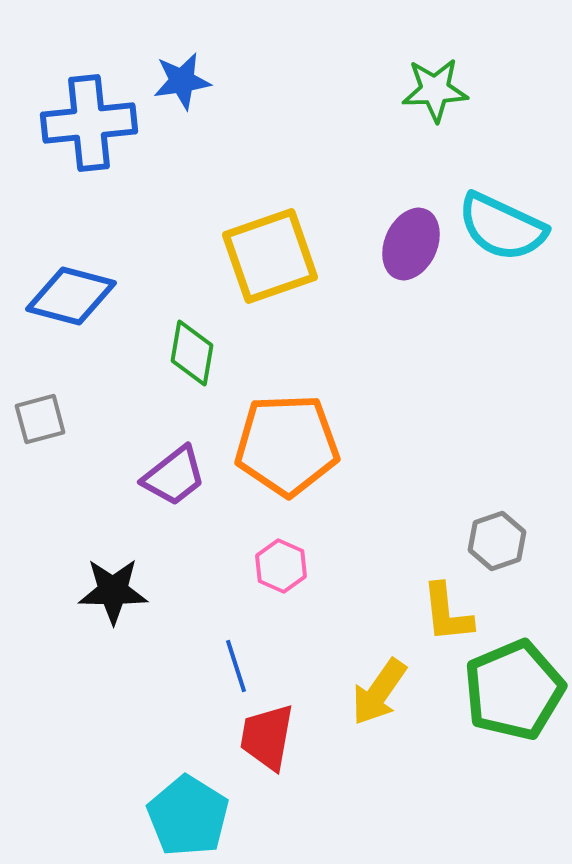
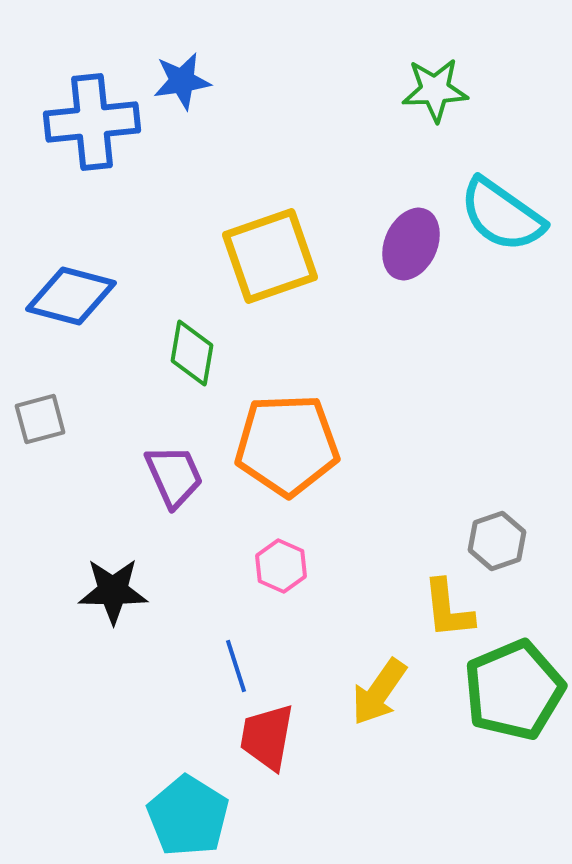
blue cross: moved 3 px right, 1 px up
cyan semicircle: moved 12 px up; rotated 10 degrees clockwise
purple trapezoid: rotated 76 degrees counterclockwise
yellow L-shape: moved 1 px right, 4 px up
